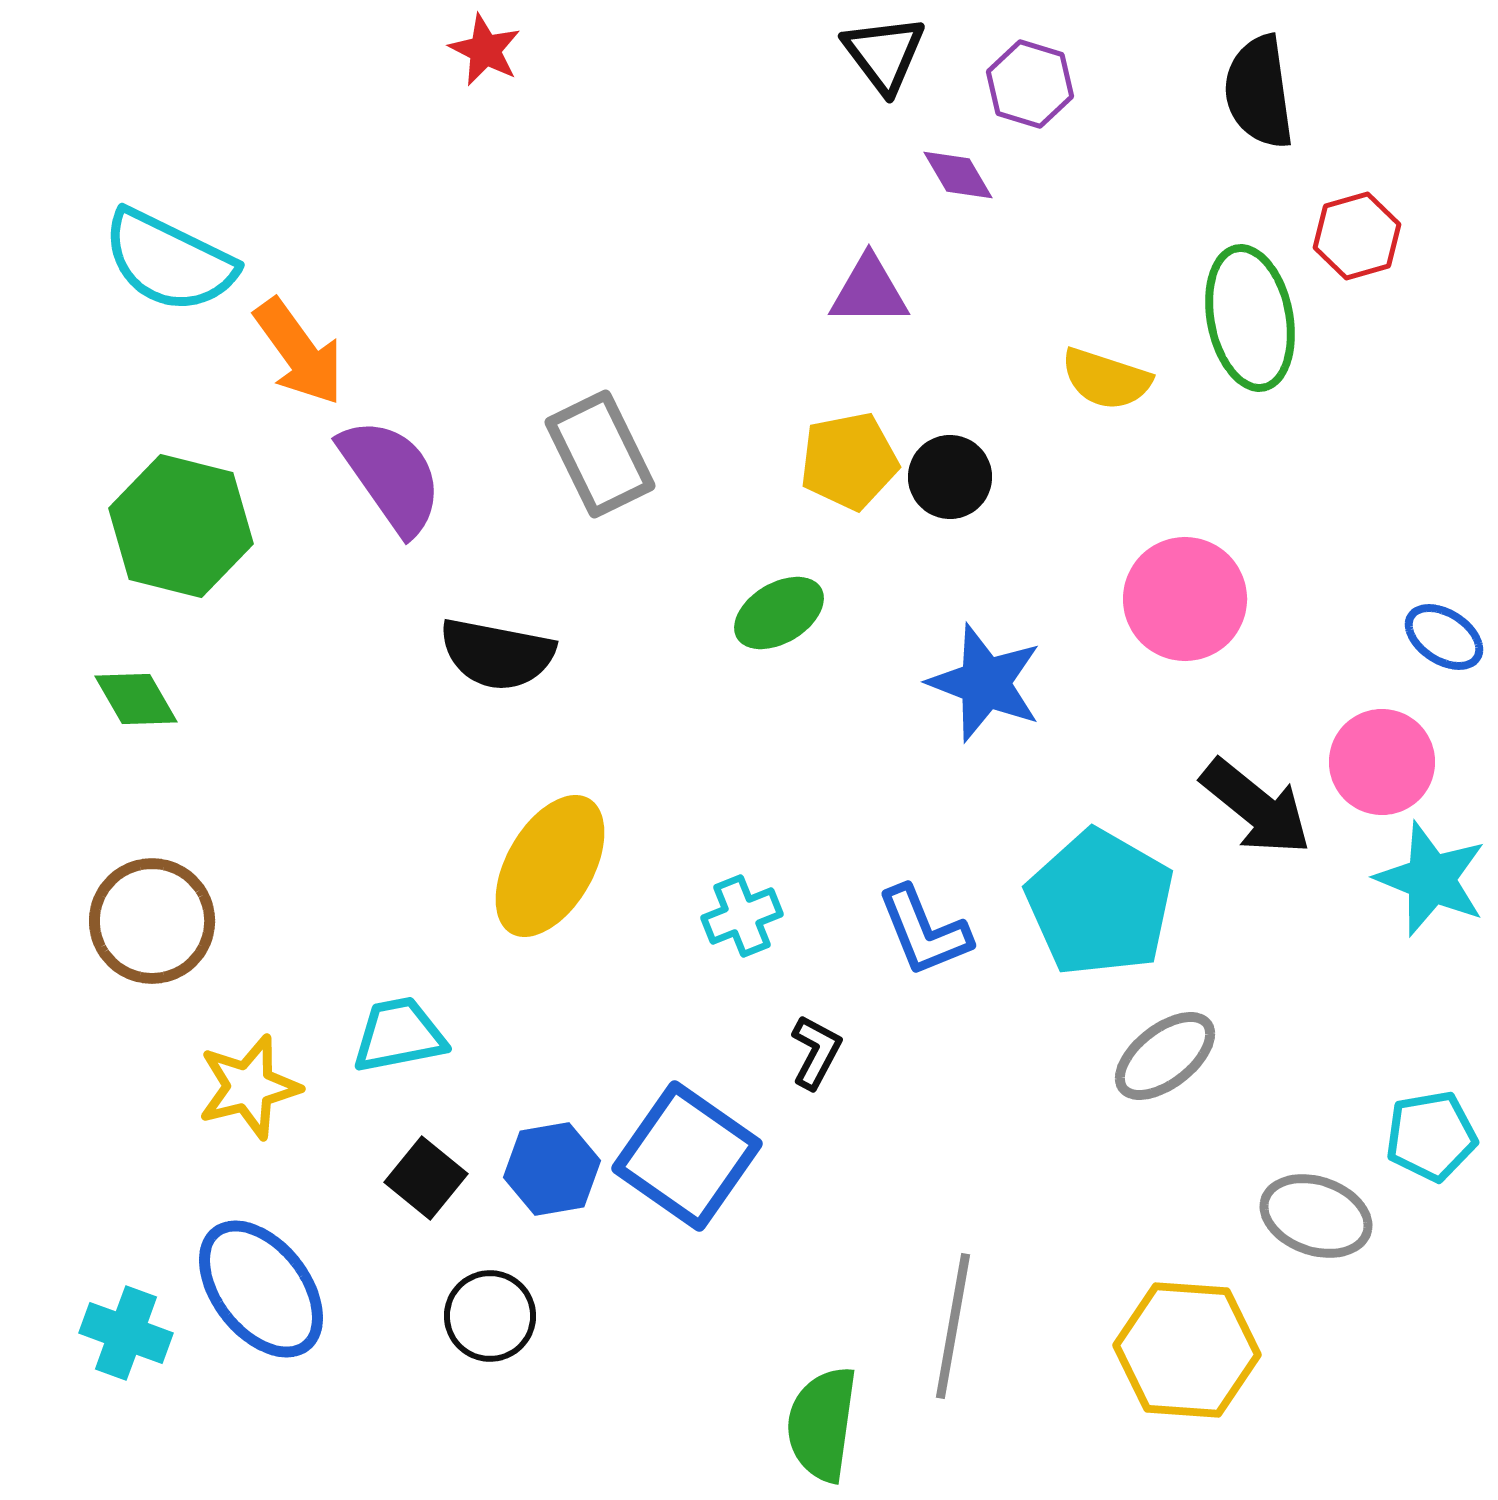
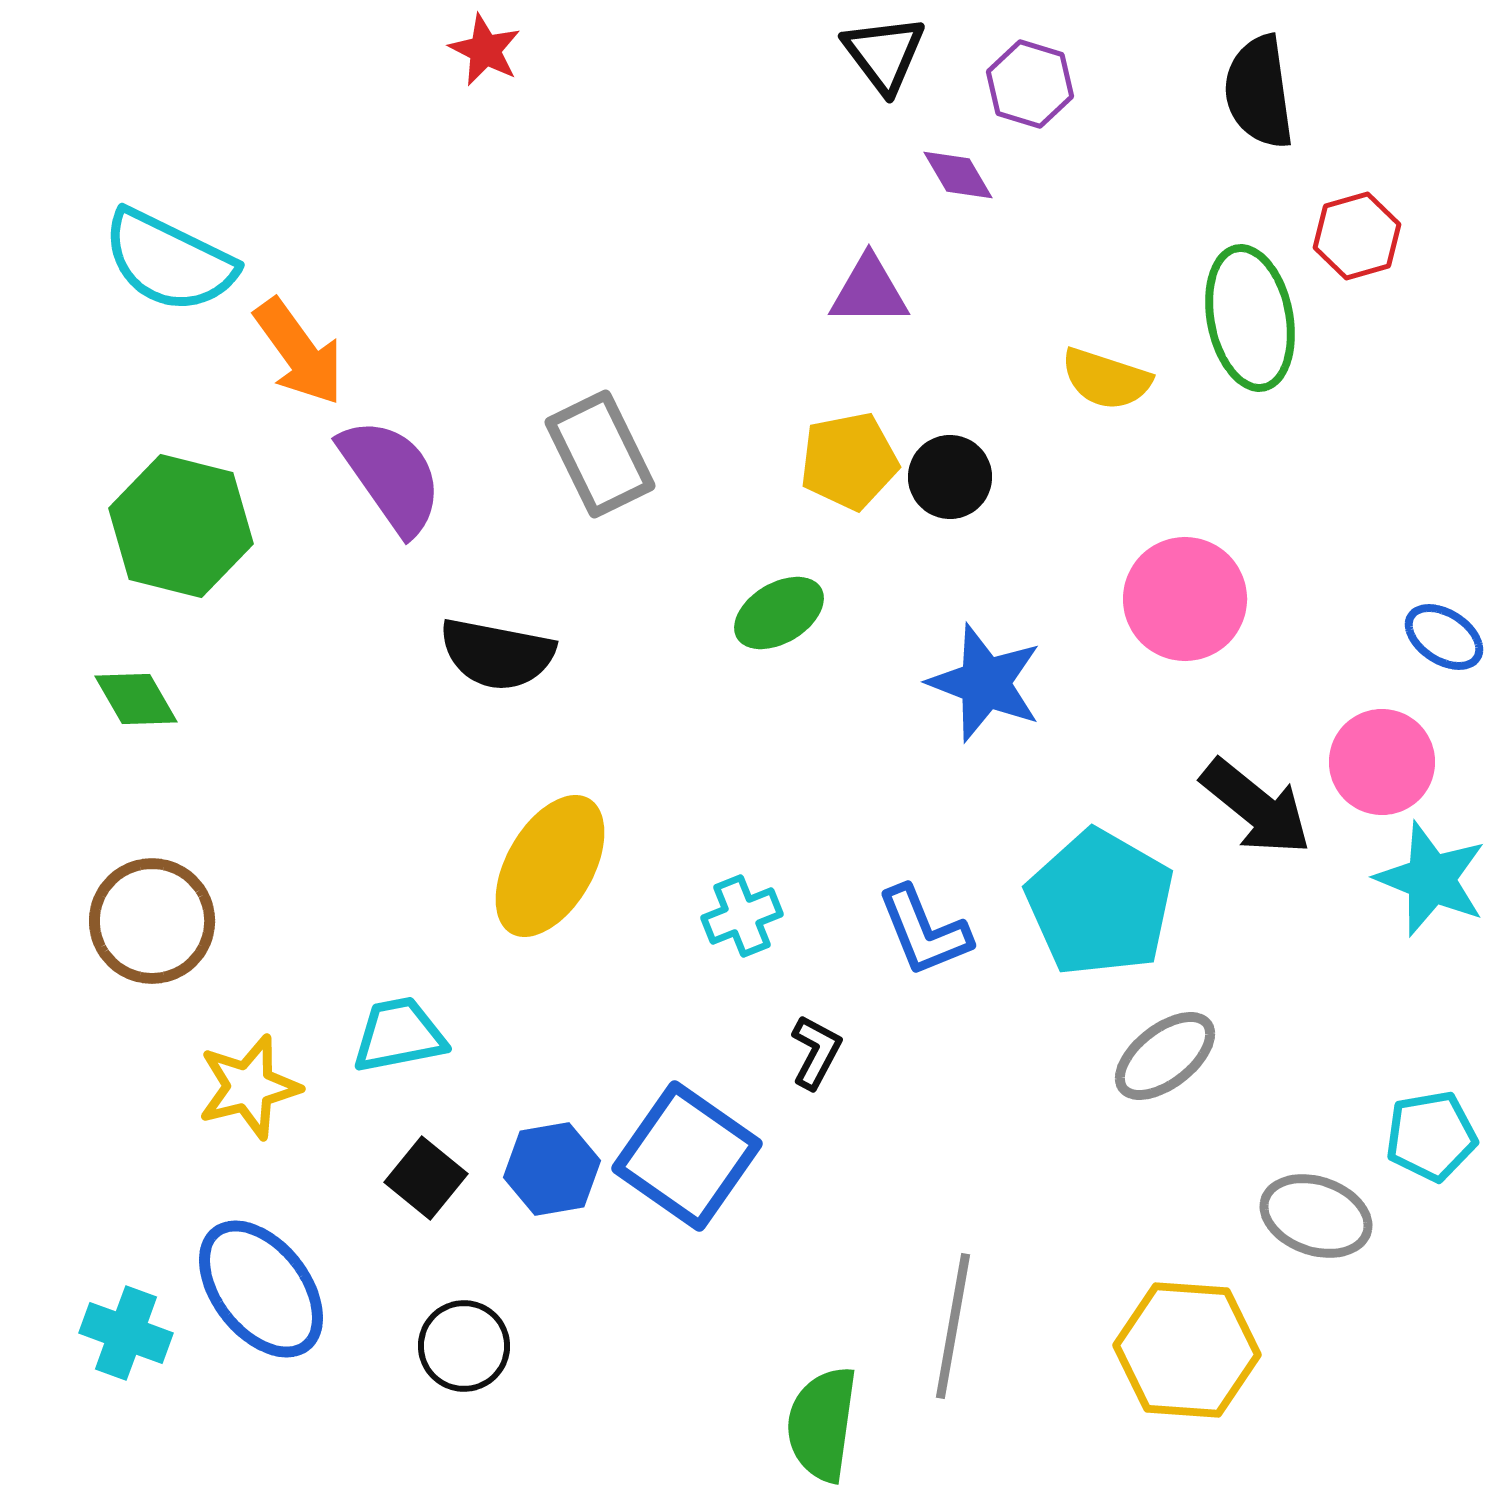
black circle at (490, 1316): moved 26 px left, 30 px down
